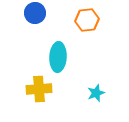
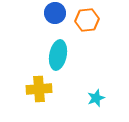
blue circle: moved 20 px right
cyan ellipse: moved 2 px up; rotated 8 degrees clockwise
cyan star: moved 5 px down
